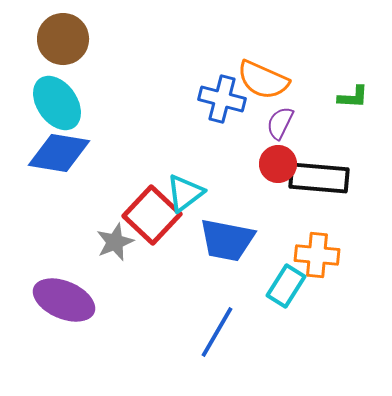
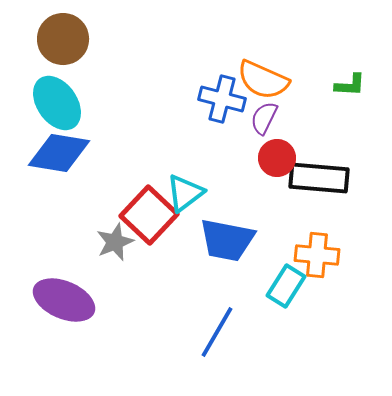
green L-shape: moved 3 px left, 12 px up
purple semicircle: moved 16 px left, 5 px up
red circle: moved 1 px left, 6 px up
red square: moved 3 px left
